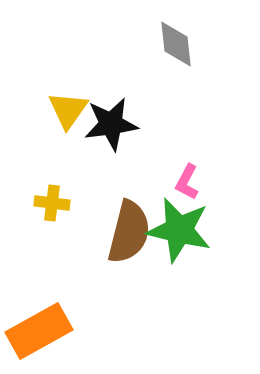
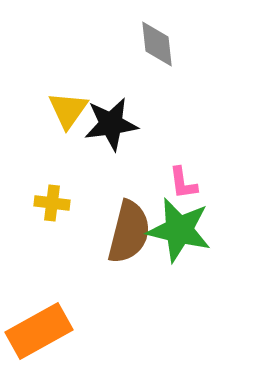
gray diamond: moved 19 px left
pink L-shape: moved 4 px left, 1 px down; rotated 36 degrees counterclockwise
